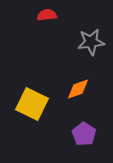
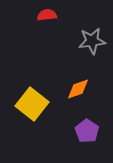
gray star: moved 1 px right, 1 px up
yellow square: rotated 12 degrees clockwise
purple pentagon: moved 3 px right, 3 px up
